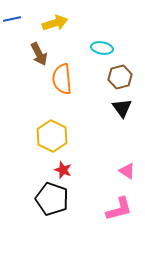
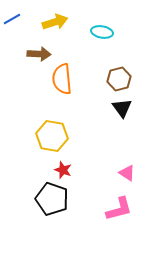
blue line: rotated 18 degrees counterclockwise
yellow arrow: moved 1 px up
cyan ellipse: moved 16 px up
brown arrow: rotated 60 degrees counterclockwise
brown hexagon: moved 1 px left, 2 px down
yellow hexagon: rotated 16 degrees counterclockwise
pink triangle: moved 2 px down
